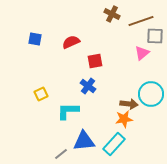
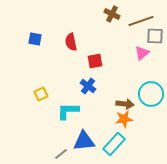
red semicircle: rotated 78 degrees counterclockwise
brown arrow: moved 4 px left
